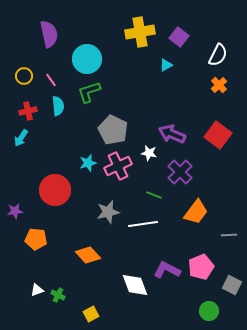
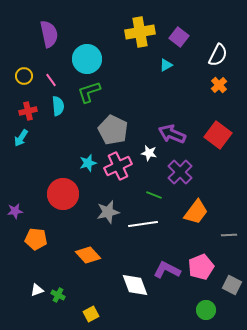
red circle: moved 8 px right, 4 px down
green circle: moved 3 px left, 1 px up
